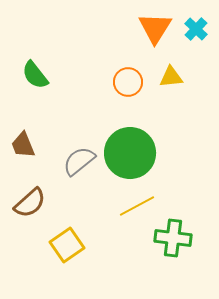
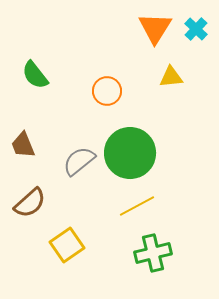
orange circle: moved 21 px left, 9 px down
green cross: moved 20 px left, 15 px down; rotated 21 degrees counterclockwise
